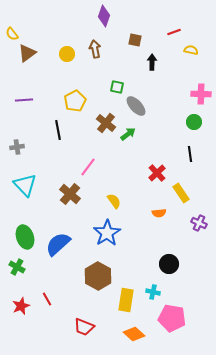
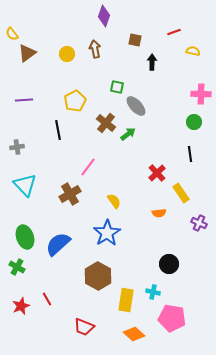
yellow semicircle at (191, 50): moved 2 px right, 1 px down
brown cross at (70, 194): rotated 20 degrees clockwise
